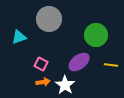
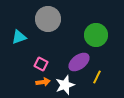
gray circle: moved 1 px left
yellow line: moved 14 px left, 12 px down; rotated 72 degrees counterclockwise
white star: rotated 18 degrees clockwise
